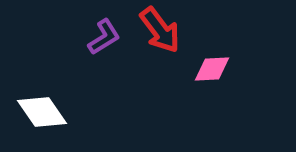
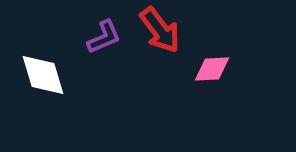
purple L-shape: rotated 9 degrees clockwise
white diamond: moved 1 px right, 37 px up; rotated 18 degrees clockwise
